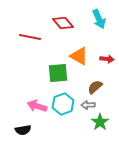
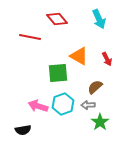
red diamond: moved 6 px left, 4 px up
red arrow: rotated 56 degrees clockwise
pink arrow: moved 1 px right
